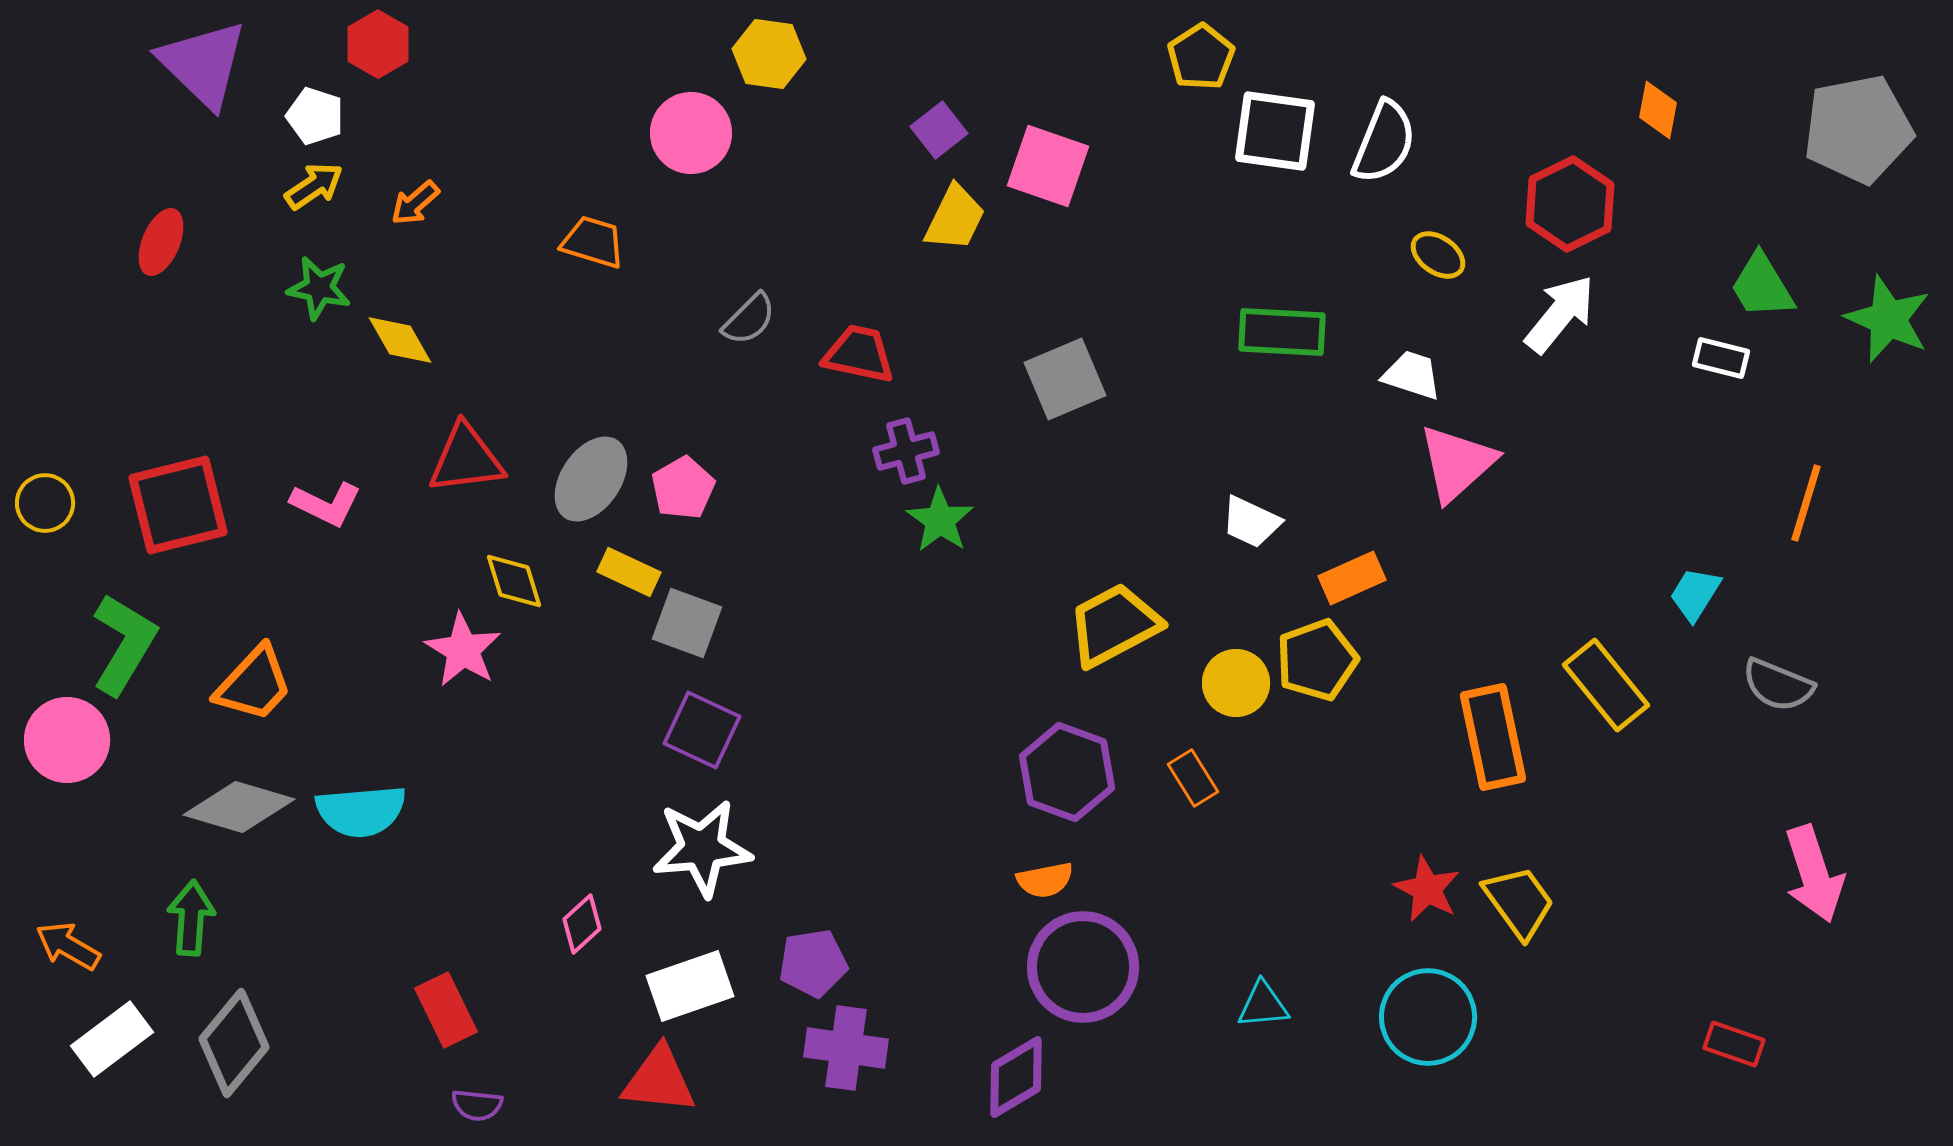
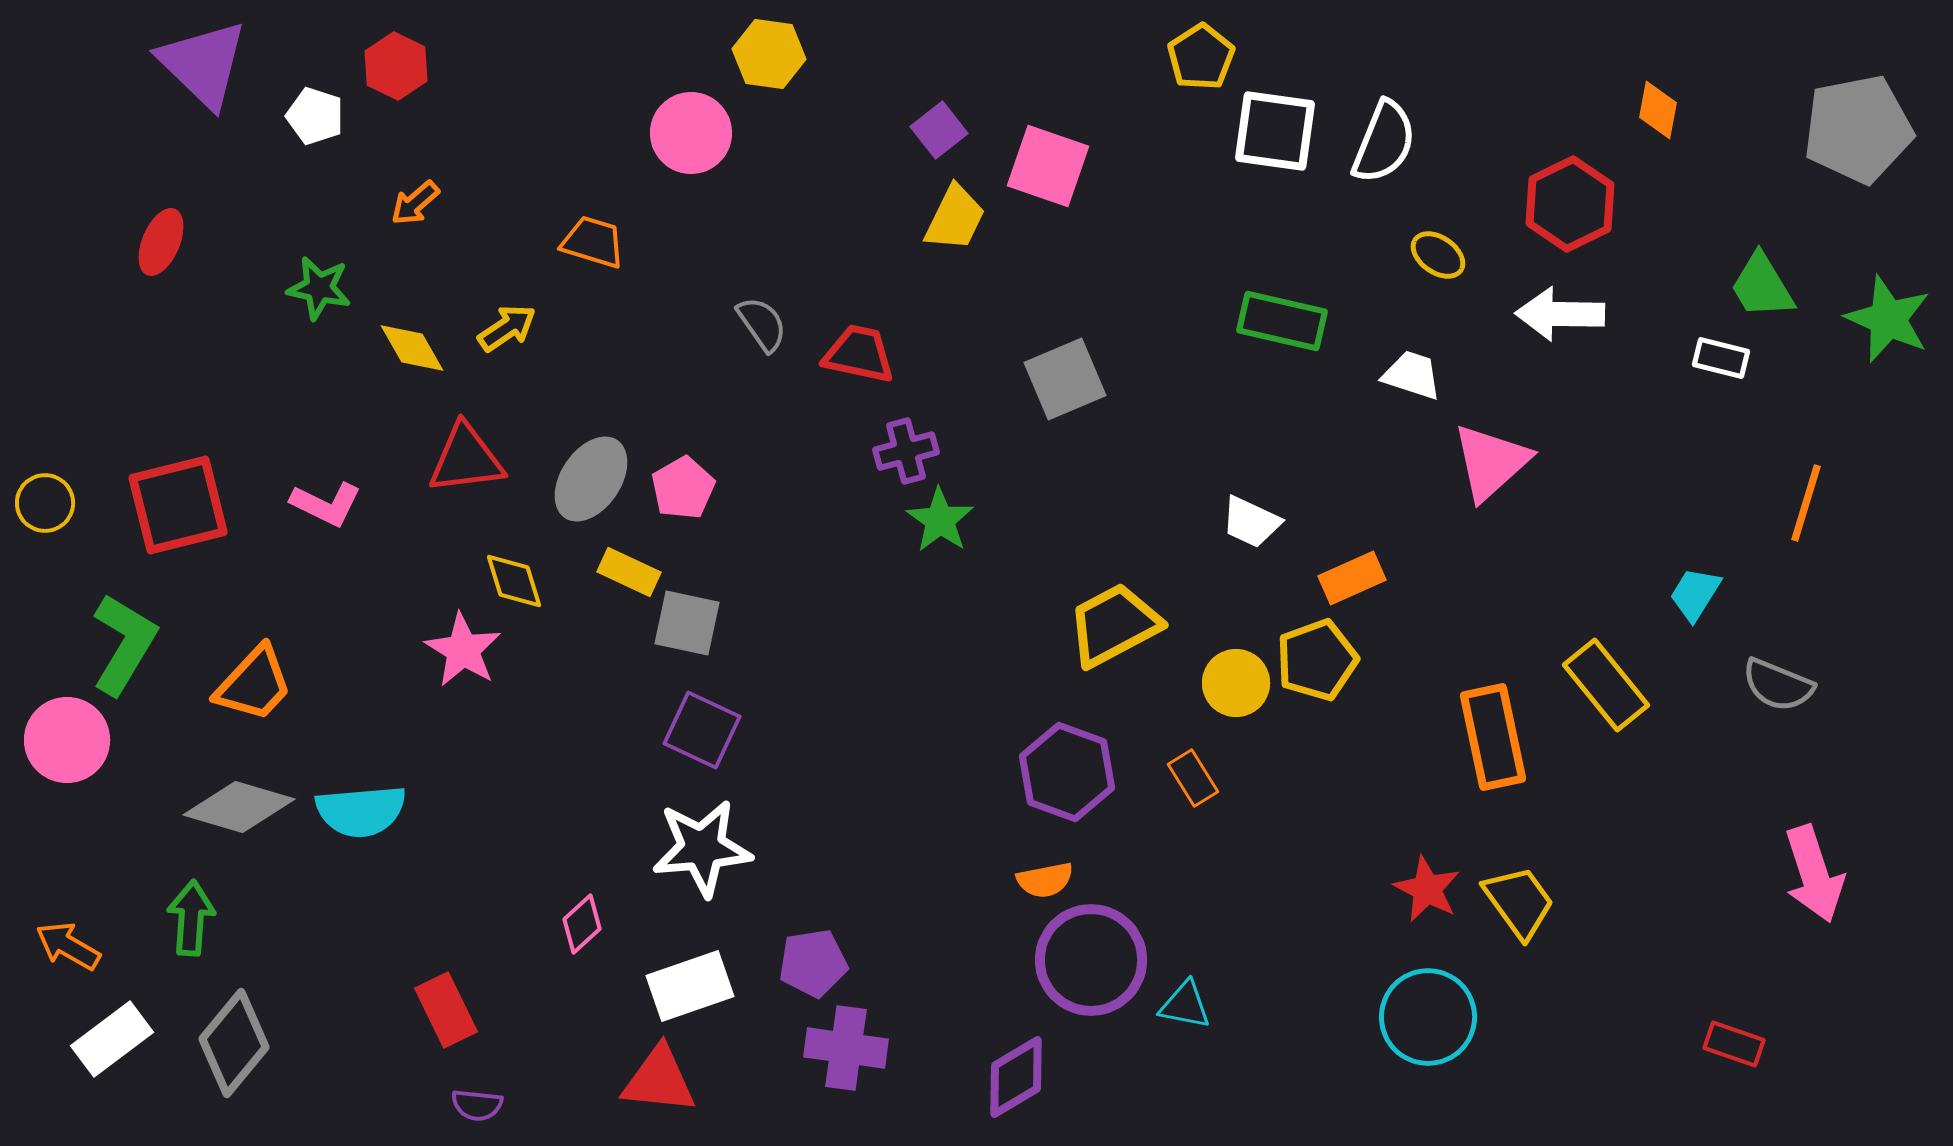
red hexagon at (378, 44): moved 18 px right, 22 px down; rotated 4 degrees counterclockwise
yellow arrow at (314, 186): moved 193 px right, 142 px down
white arrow at (1560, 314): rotated 128 degrees counterclockwise
gray semicircle at (749, 319): moved 13 px right, 5 px down; rotated 80 degrees counterclockwise
green rectangle at (1282, 332): moved 11 px up; rotated 10 degrees clockwise
yellow diamond at (400, 340): moved 12 px right, 8 px down
pink triangle at (1457, 463): moved 34 px right, 1 px up
gray square at (687, 623): rotated 8 degrees counterclockwise
purple circle at (1083, 967): moved 8 px right, 7 px up
cyan triangle at (1263, 1005): moved 78 px left; rotated 16 degrees clockwise
